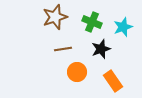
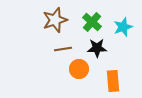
brown star: moved 3 px down
green cross: rotated 18 degrees clockwise
black star: moved 4 px left, 1 px up; rotated 18 degrees clockwise
orange circle: moved 2 px right, 3 px up
orange rectangle: rotated 30 degrees clockwise
